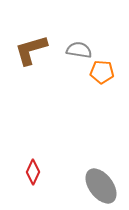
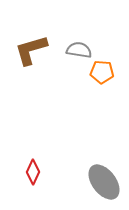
gray ellipse: moved 3 px right, 4 px up
